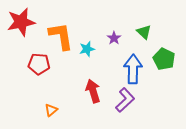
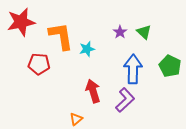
purple star: moved 6 px right, 6 px up
green pentagon: moved 6 px right, 7 px down
orange triangle: moved 25 px right, 9 px down
